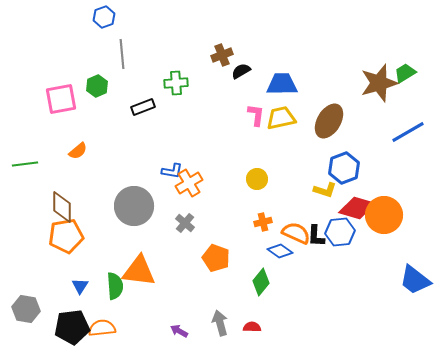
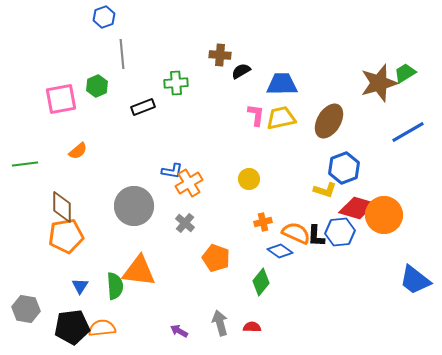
brown cross at (222, 55): moved 2 px left; rotated 25 degrees clockwise
yellow circle at (257, 179): moved 8 px left
